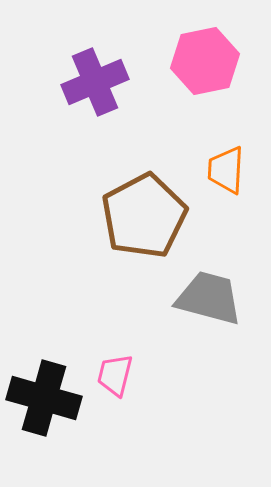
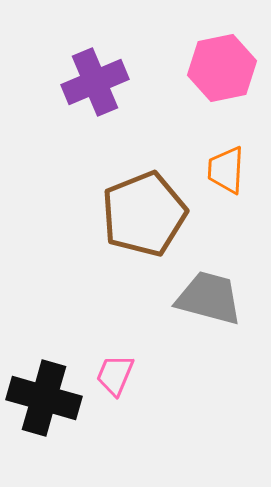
pink hexagon: moved 17 px right, 7 px down
brown pentagon: moved 2 px up; rotated 6 degrees clockwise
pink trapezoid: rotated 9 degrees clockwise
